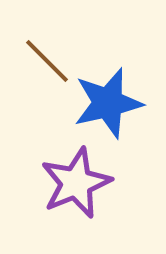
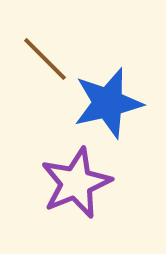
brown line: moved 2 px left, 2 px up
